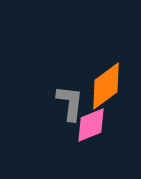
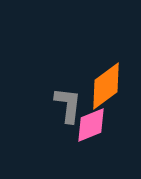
gray L-shape: moved 2 px left, 2 px down
